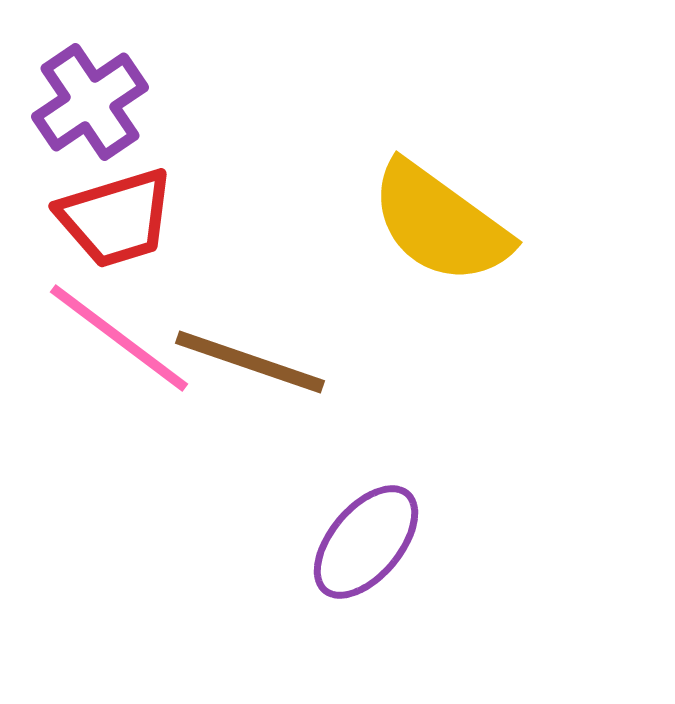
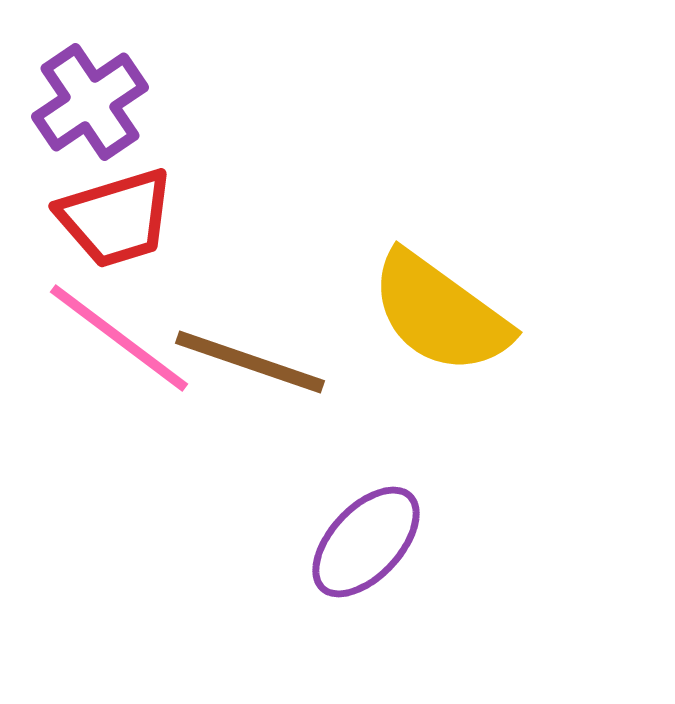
yellow semicircle: moved 90 px down
purple ellipse: rotated 3 degrees clockwise
